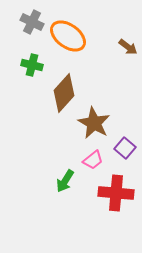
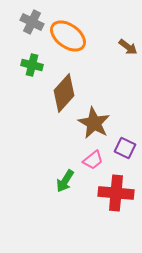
purple square: rotated 15 degrees counterclockwise
